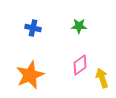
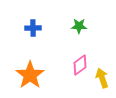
blue cross: rotated 14 degrees counterclockwise
orange star: rotated 12 degrees counterclockwise
